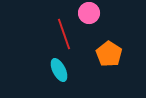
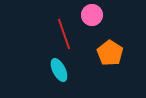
pink circle: moved 3 px right, 2 px down
orange pentagon: moved 1 px right, 1 px up
